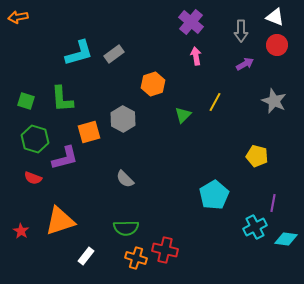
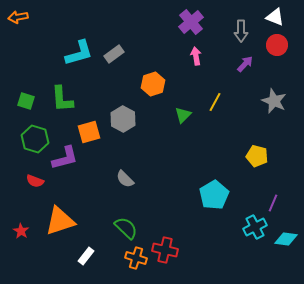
purple cross: rotated 10 degrees clockwise
purple arrow: rotated 18 degrees counterclockwise
red semicircle: moved 2 px right, 3 px down
purple line: rotated 12 degrees clockwise
green semicircle: rotated 135 degrees counterclockwise
